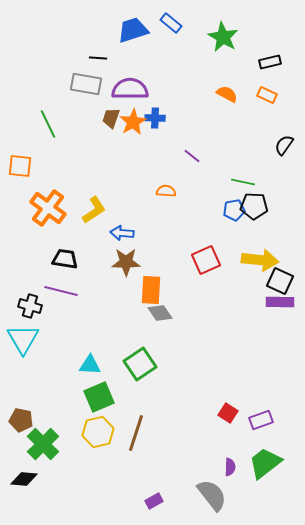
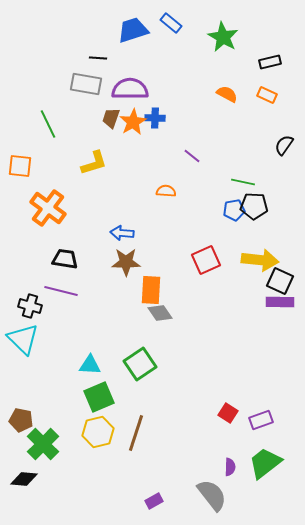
yellow L-shape at (94, 210): moved 47 px up; rotated 16 degrees clockwise
cyan triangle at (23, 339): rotated 16 degrees counterclockwise
